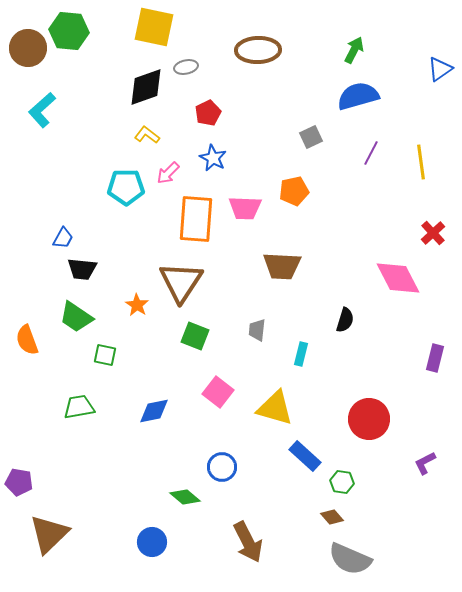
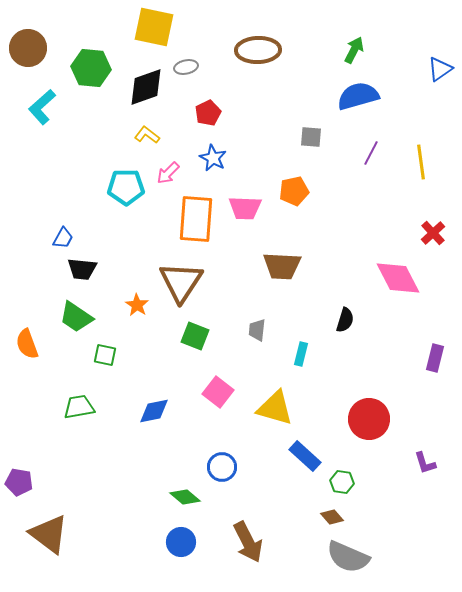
green hexagon at (69, 31): moved 22 px right, 37 px down
cyan L-shape at (42, 110): moved 3 px up
gray square at (311, 137): rotated 30 degrees clockwise
orange semicircle at (27, 340): moved 4 px down
purple L-shape at (425, 463): rotated 80 degrees counterclockwise
brown triangle at (49, 534): rotated 39 degrees counterclockwise
blue circle at (152, 542): moved 29 px right
gray semicircle at (350, 559): moved 2 px left, 2 px up
